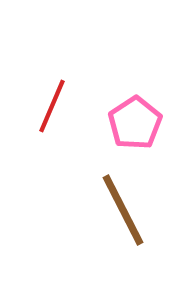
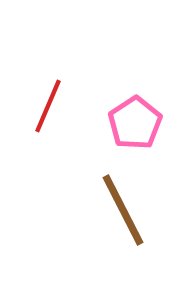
red line: moved 4 px left
